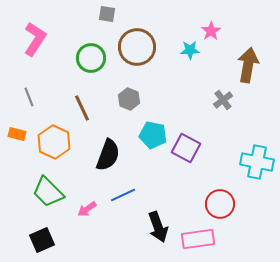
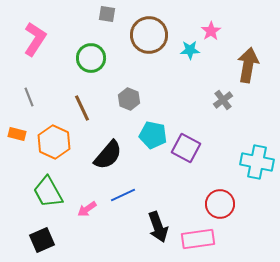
brown circle: moved 12 px right, 12 px up
black semicircle: rotated 20 degrees clockwise
green trapezoid: rotated 16 degrees clockwise
